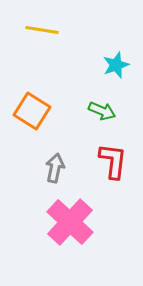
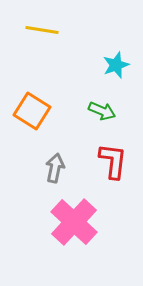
pink cross: moved 4 px right
